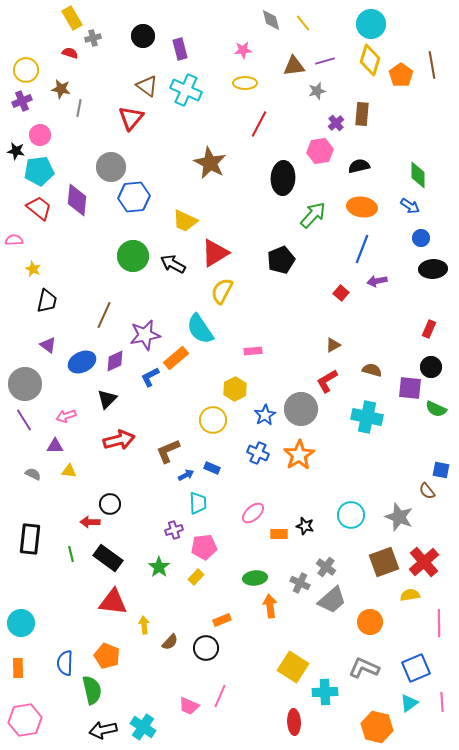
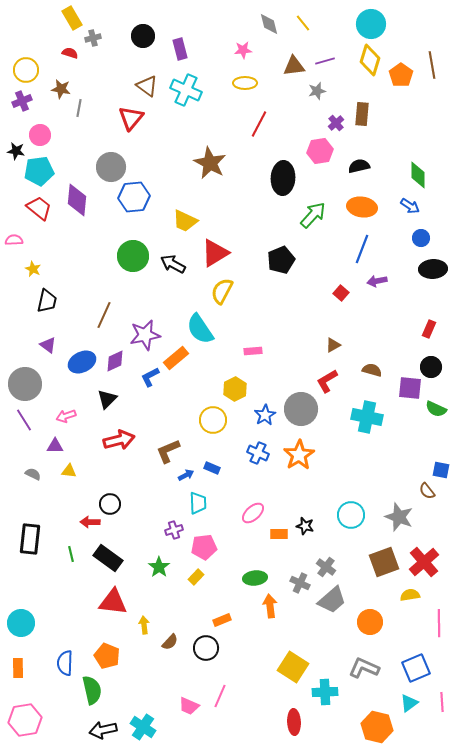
gray diamond at (271, 20): moved 2 px left, 4 px down
